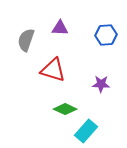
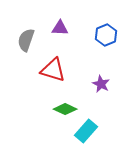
blue hexagon: rotated 20 degrees counterclockwise
purple star: rotated 24 degrees clockwise
